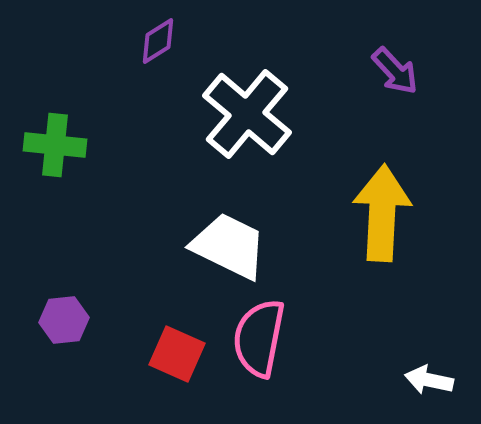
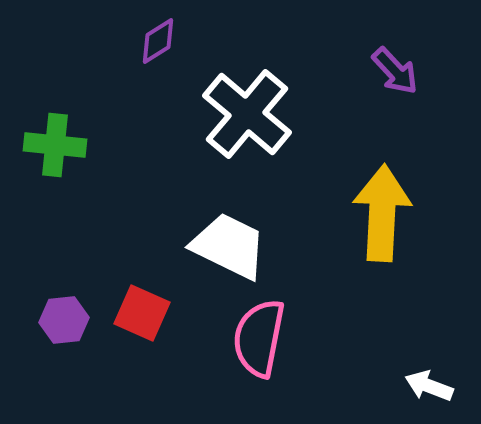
red square: moved 35 px left, 41 px up
white arrow: moved 6 px down; rotated 9 degrees clockwise
